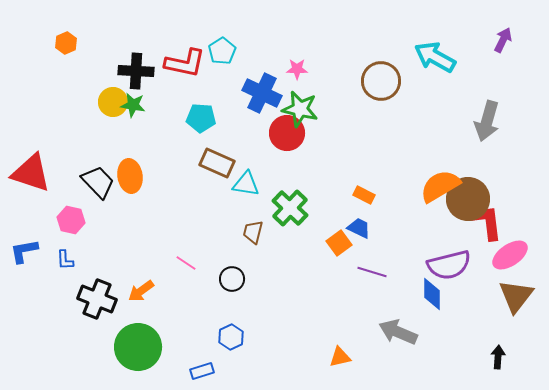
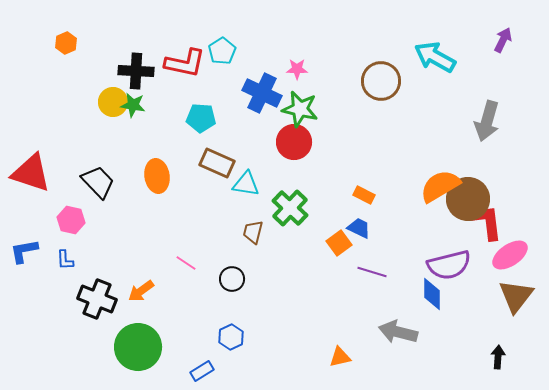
red circle at (287, 133): moved 7 px right, 9 px down
orange ellipse at (130, 176): moved 27 px right
gray arrow at (398, 332): rotated 9 degrees counterclockwise
blue rectangle at (202, 371): rotated 15 degrees counterclockwise
